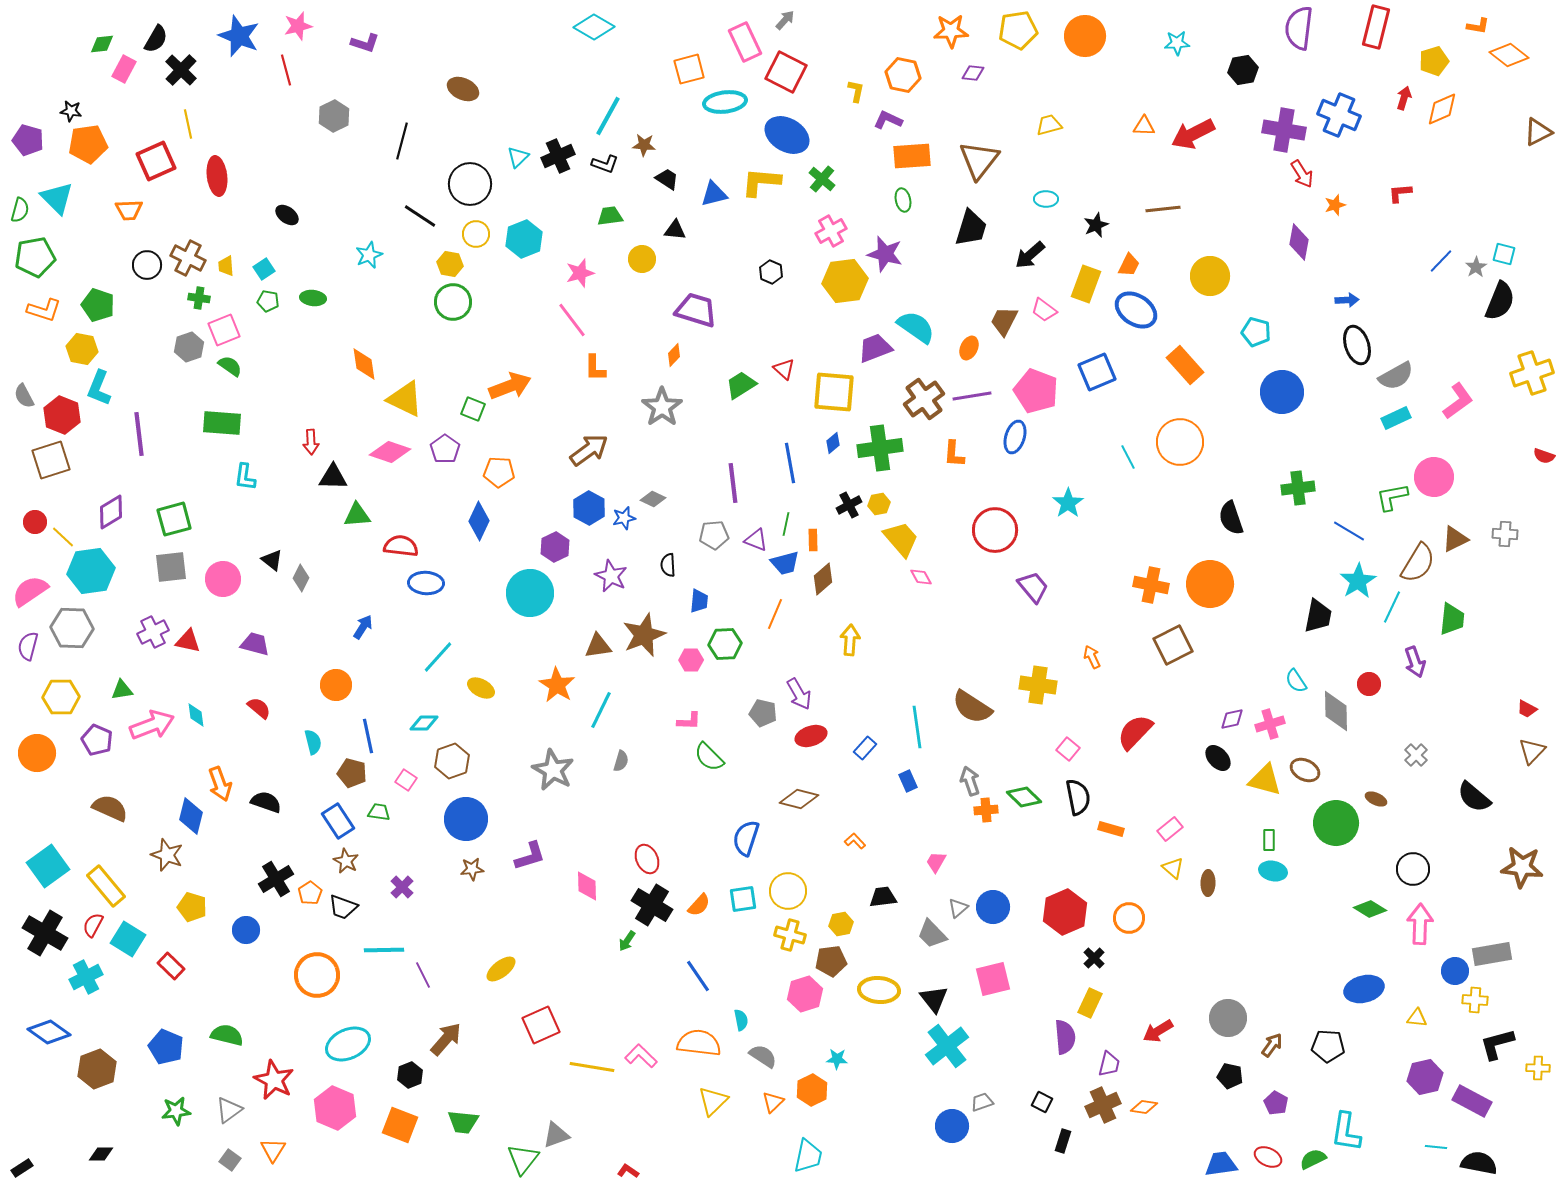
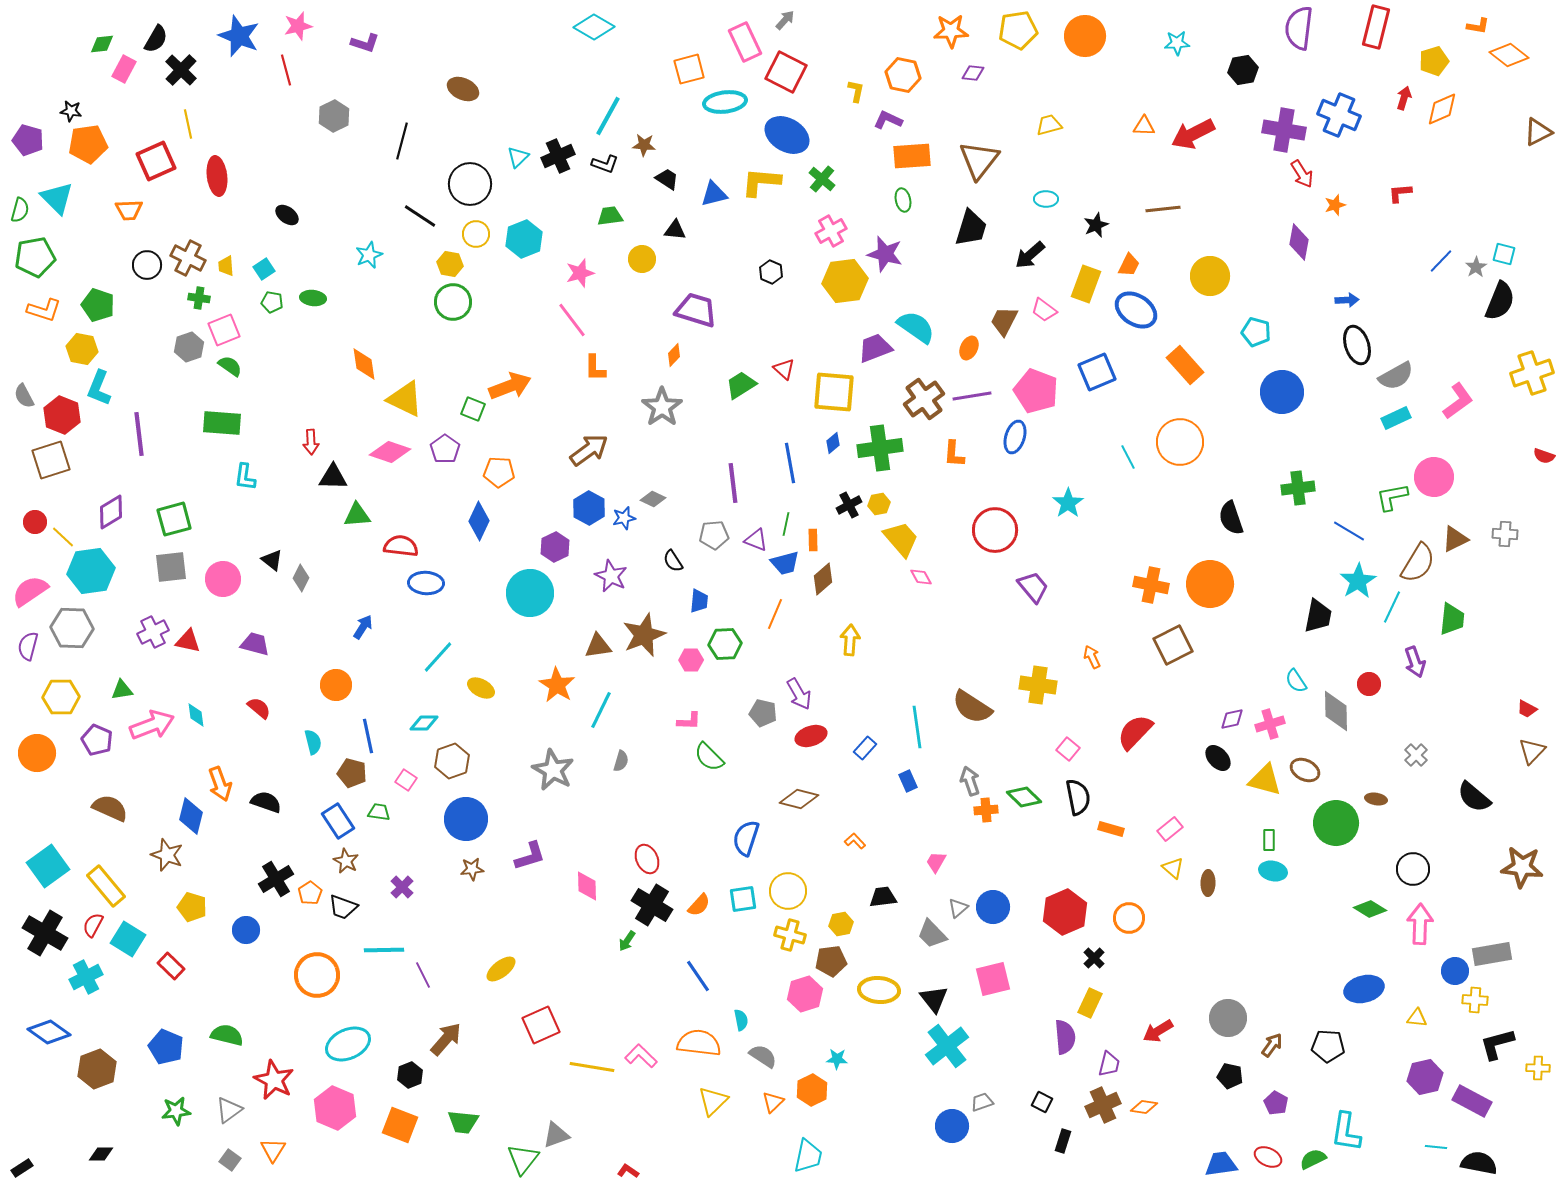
green pentagon at (268, 301): moved 4 px right, 1 px down
black semicircle at (668, 565): moved 5 px right, 4 px up; rotated 30 degrees counterclockwise
brown ellipse at (1376, 799): rotated 15 degrees counterclockwise
